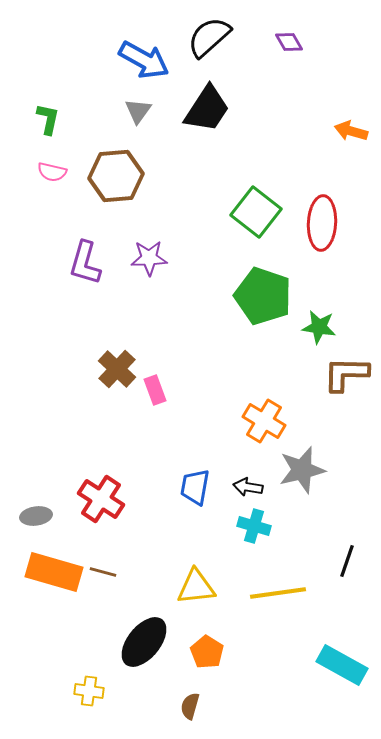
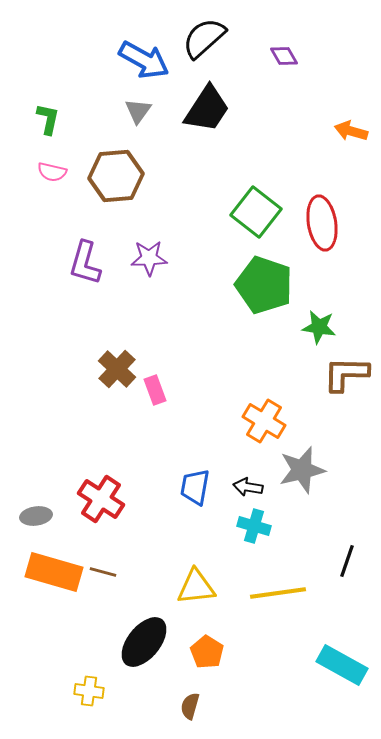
black semicircle: moved 5 px left, 1 px down
purple diamond: moved 5 px left, 14 px down
red ellipse: rotated 12 degrees counterclockwise
green pentagon: moved 1 px right, 11 px up
